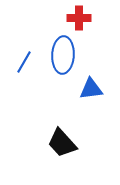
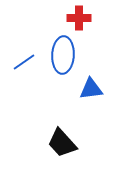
blue line: rotated 25 degrees clockwise
